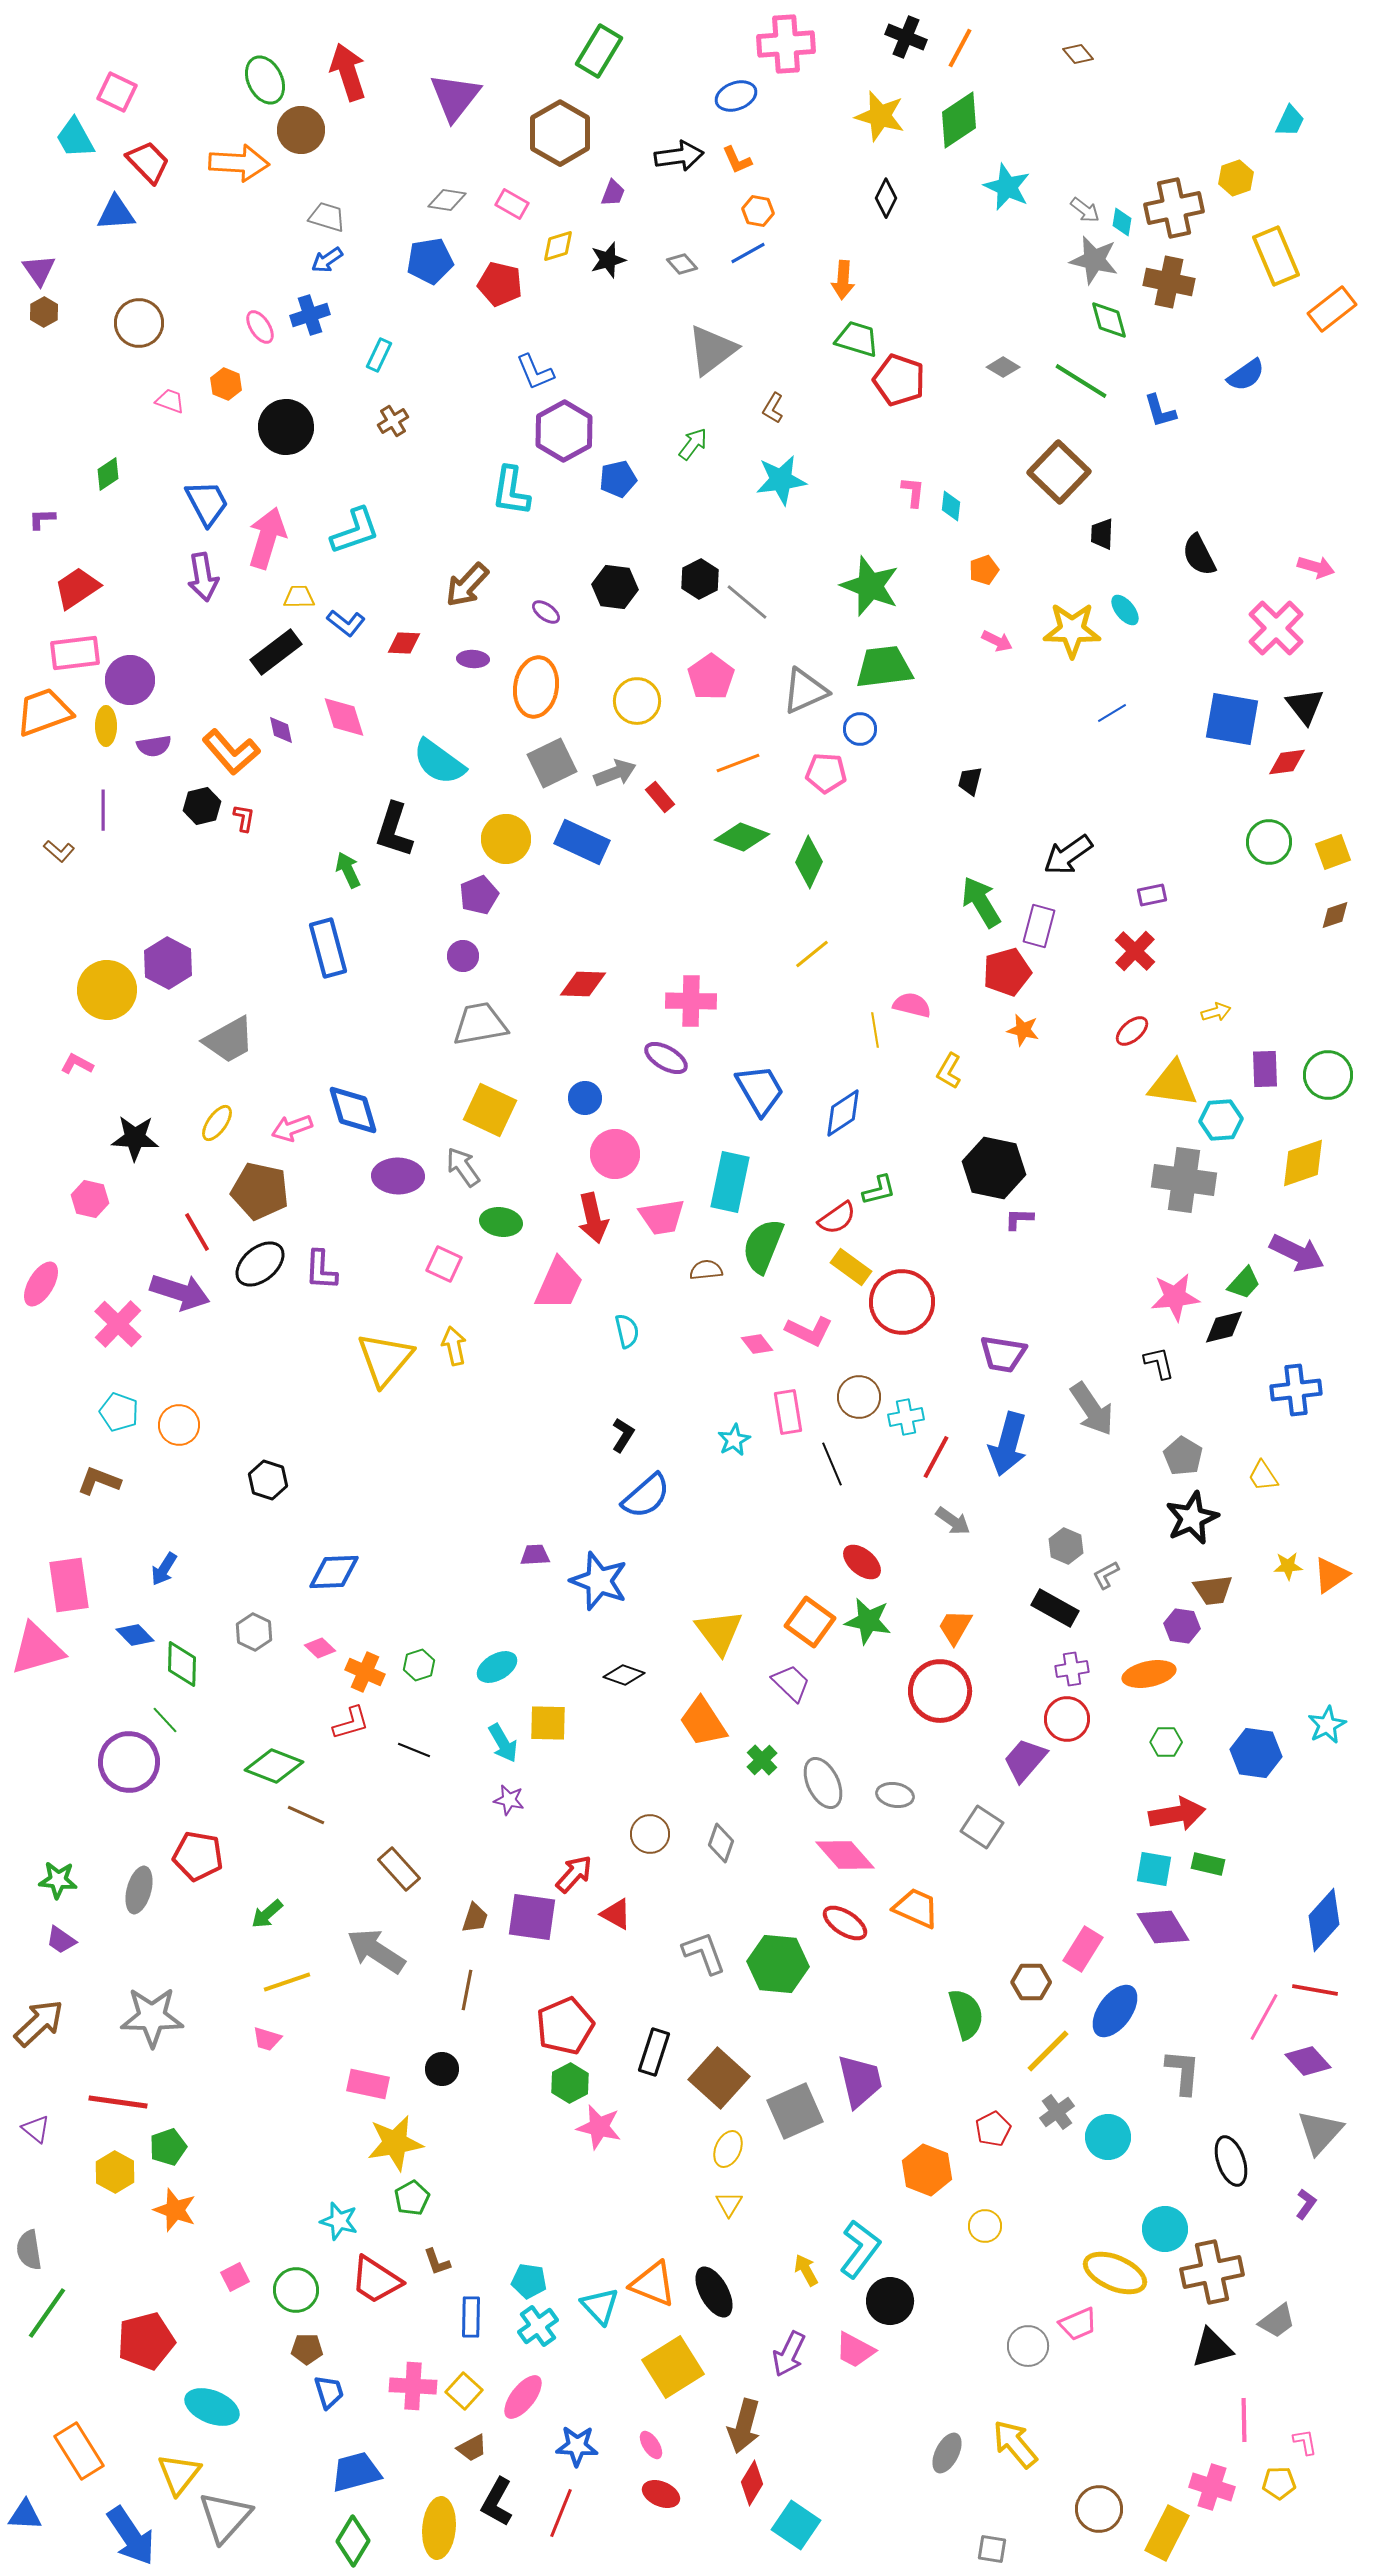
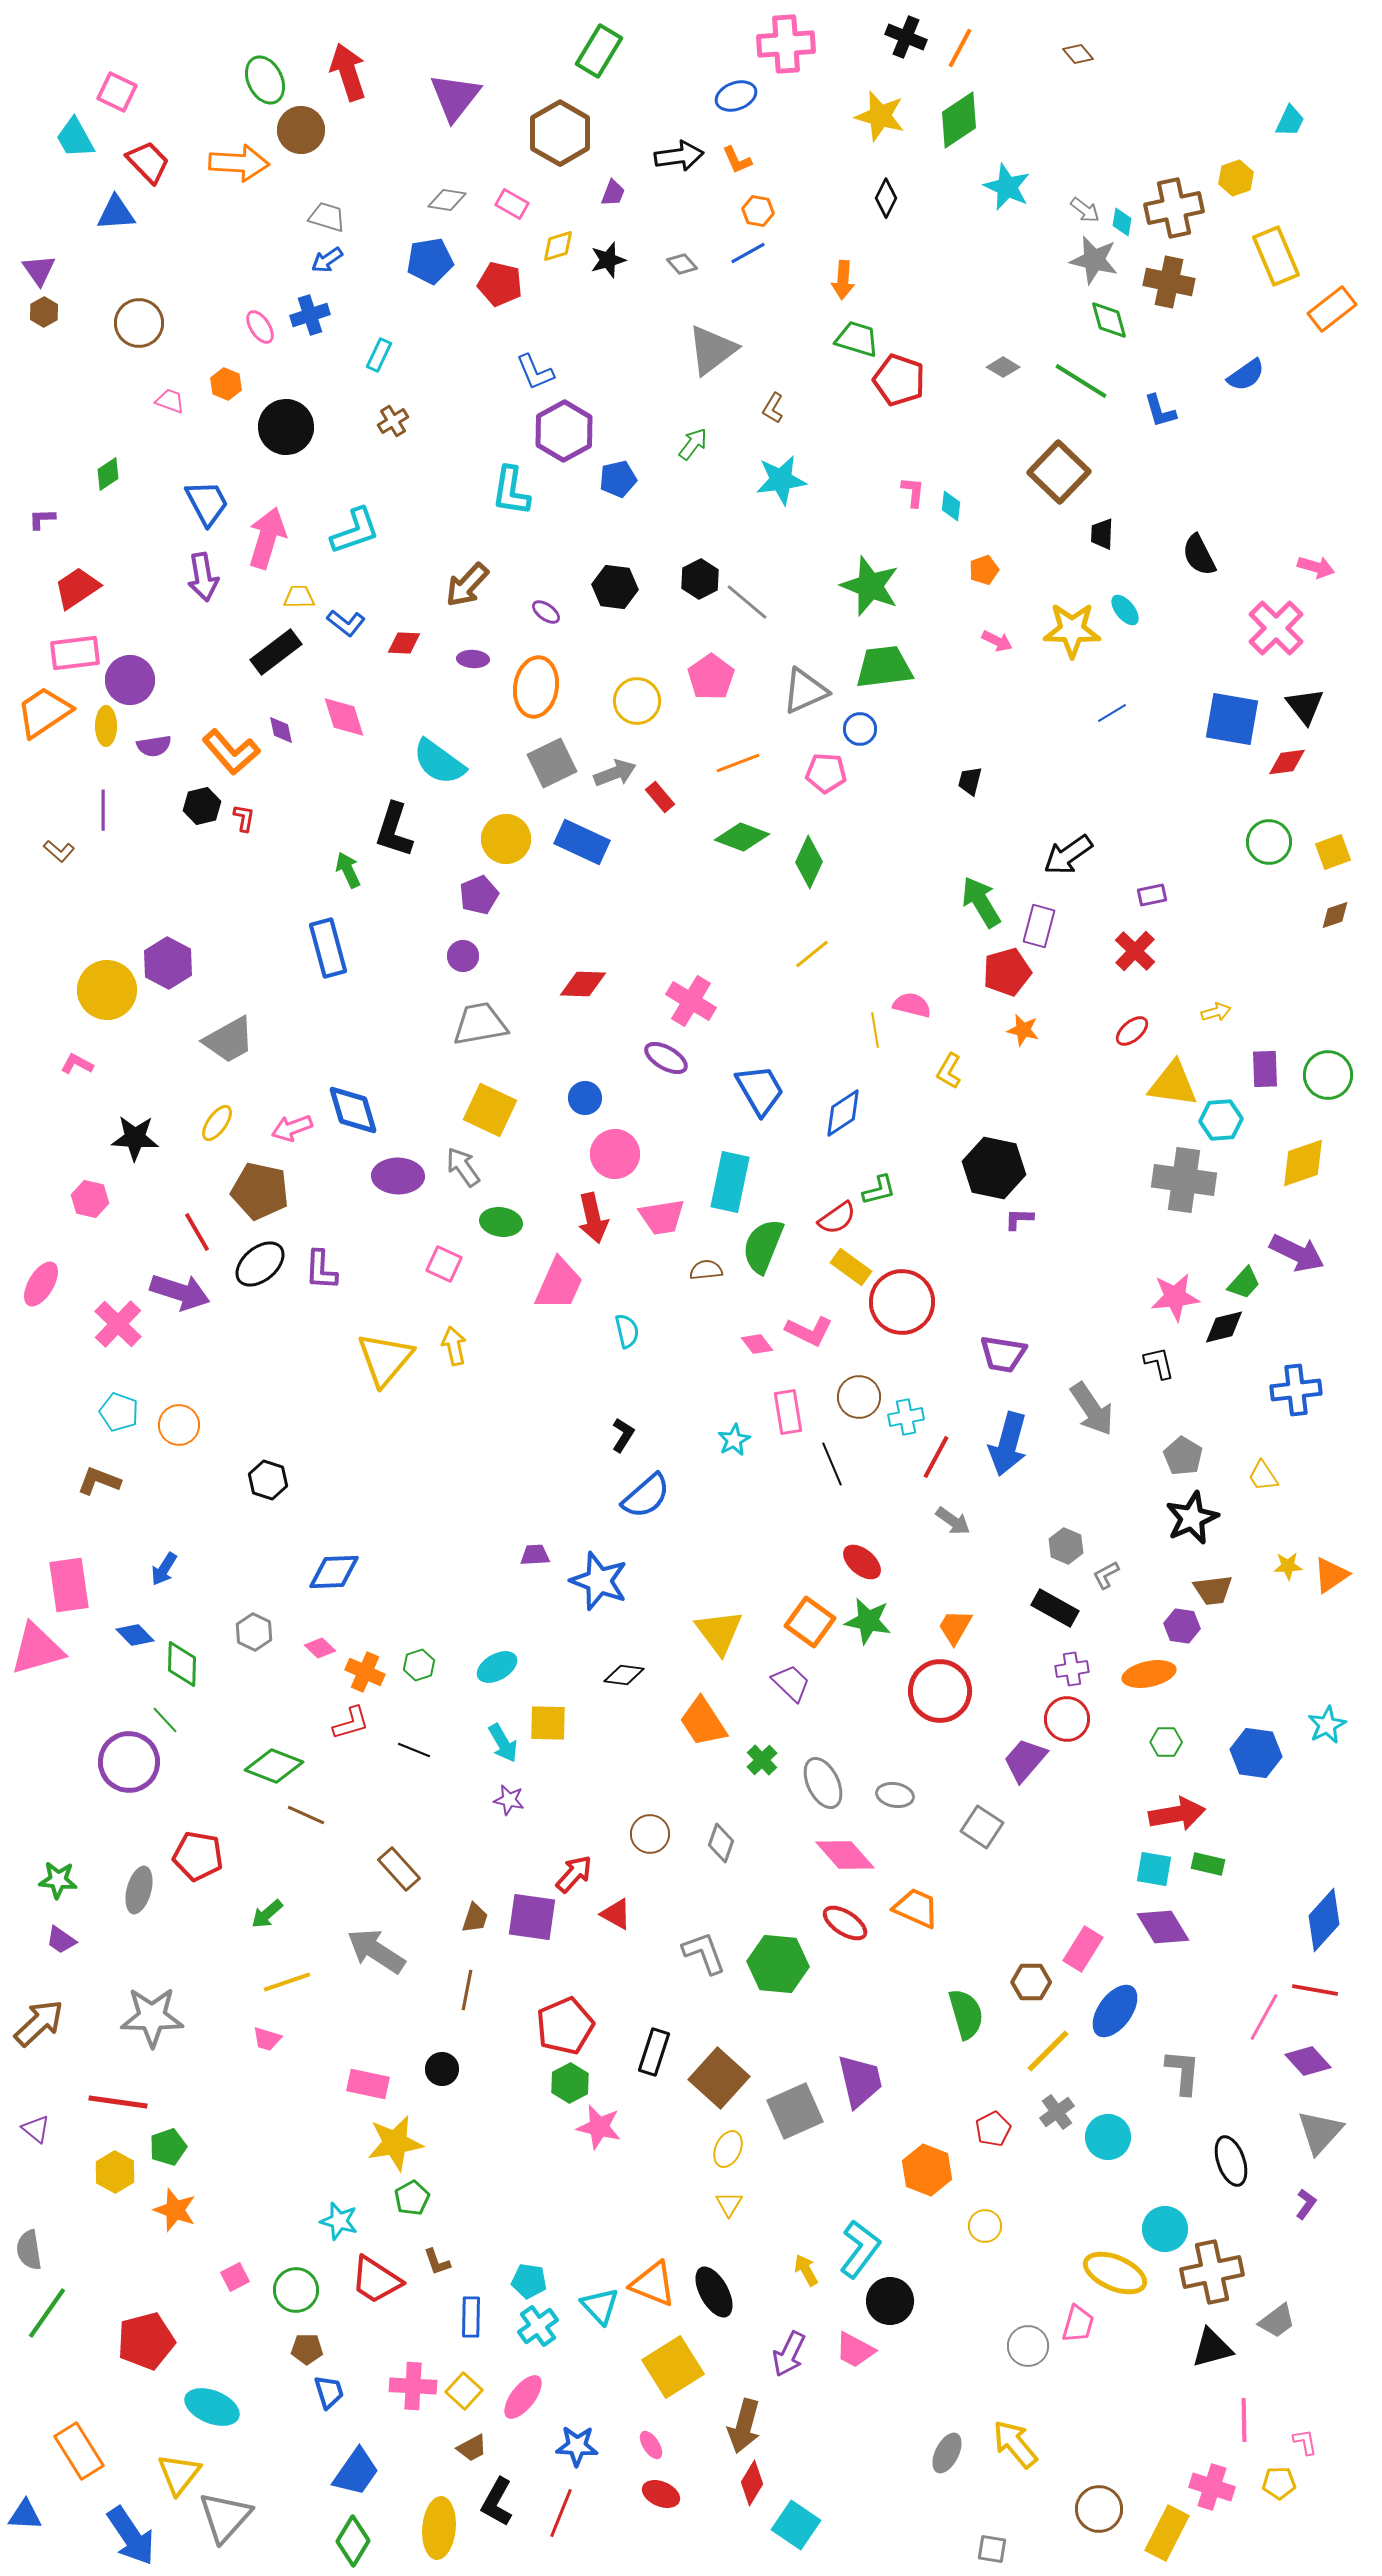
orange trapezoid at (44, 712): rotated 14 degrees counterclockwise
pink cross at (691, 1001): rotated 30 degrees clockwise
black diamond at (624, 1675): rotated 12 degrees counterclockwise
pink trapezoid at (1078, 2324): rotated 51 degrees counterclockwise
blue trapezoid at (356, 2472): rotated 140 degrees clockwise
